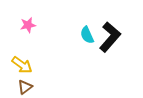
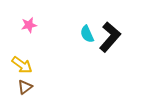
pink star: moved 1 px right
cyan semicircle: moved 1 px up
